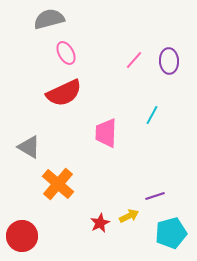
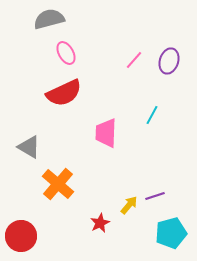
purple ellipse: rotated 20 degrees clockwise
yellow arrow: moved 11 px up; rotated 24 degrees counterclockwise
red circle: moved 1 px left
